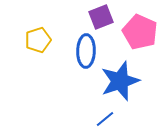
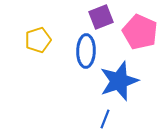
blue star: moved 1 px left
blue line: rotated 30 degrees counterclockwise
